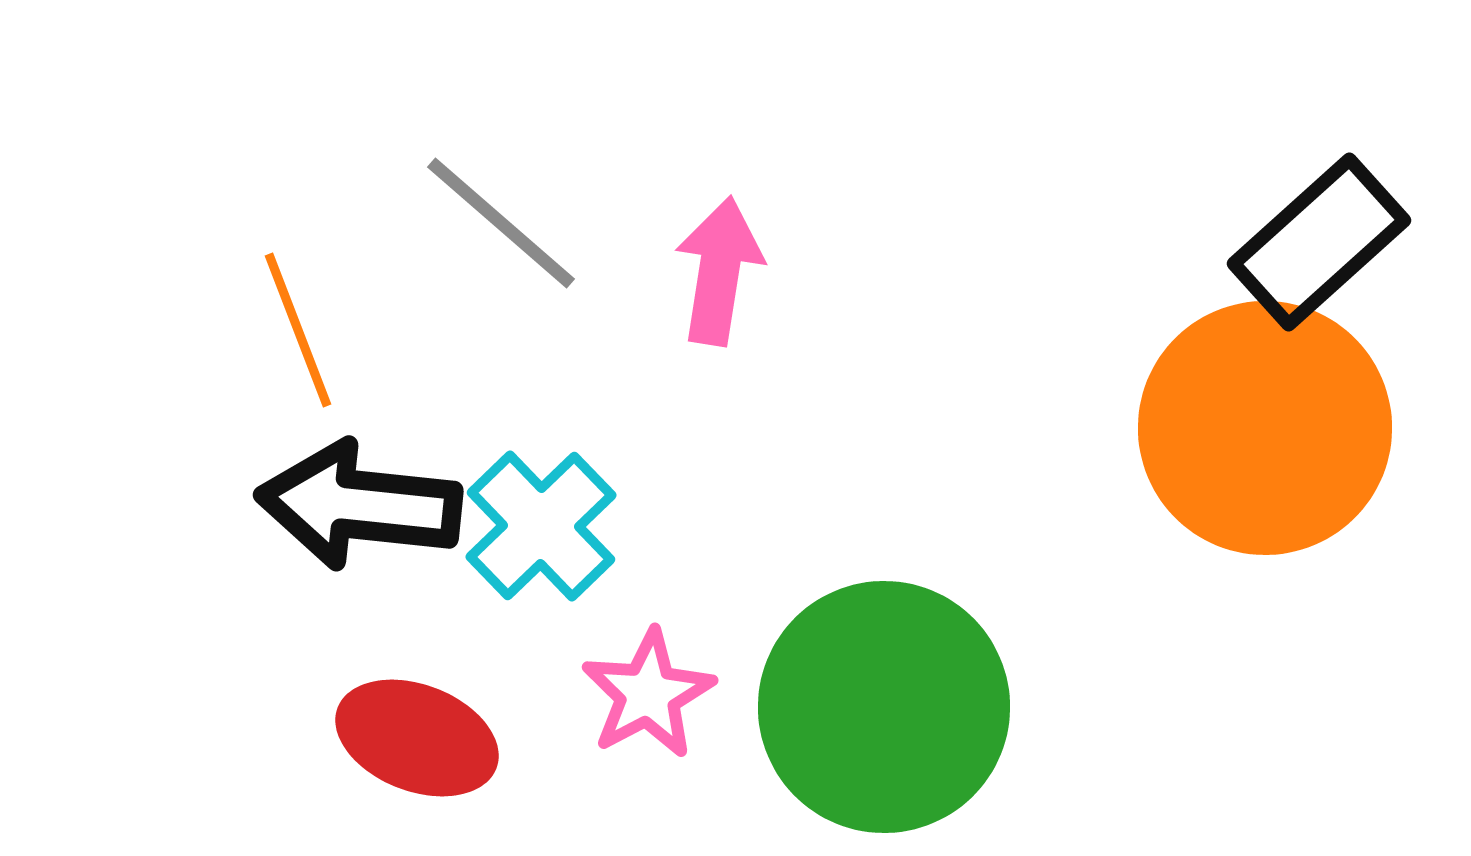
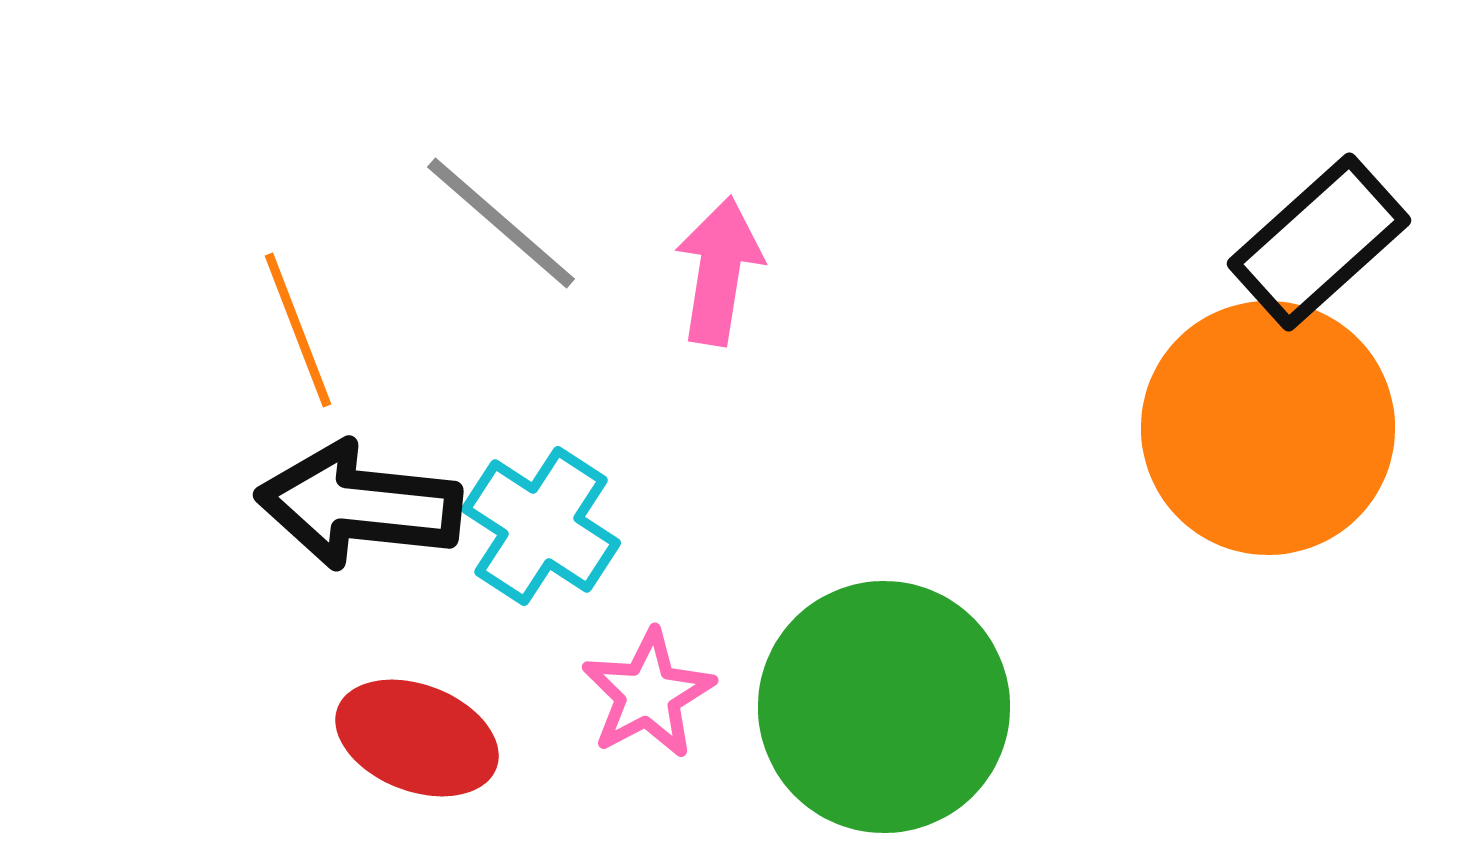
orange circle: moved 3 px right
cyan cross: rotated 13 degrees counterclockwise
